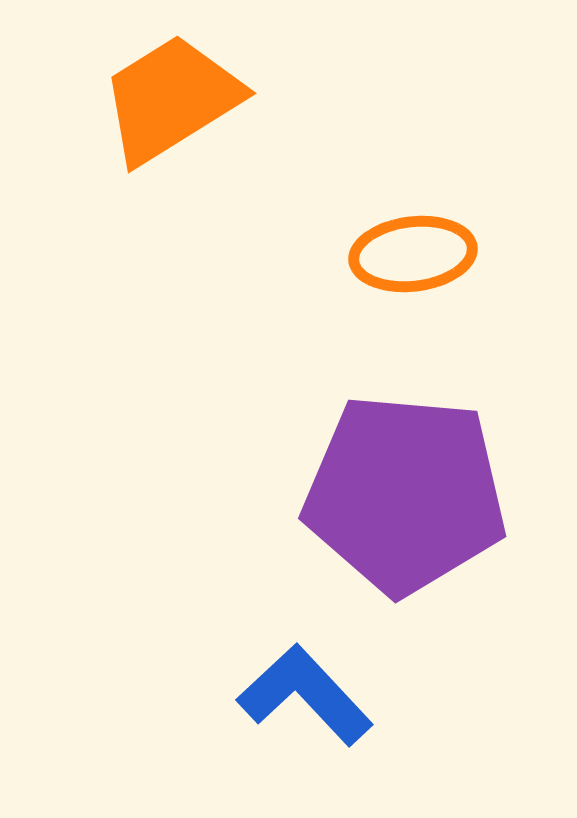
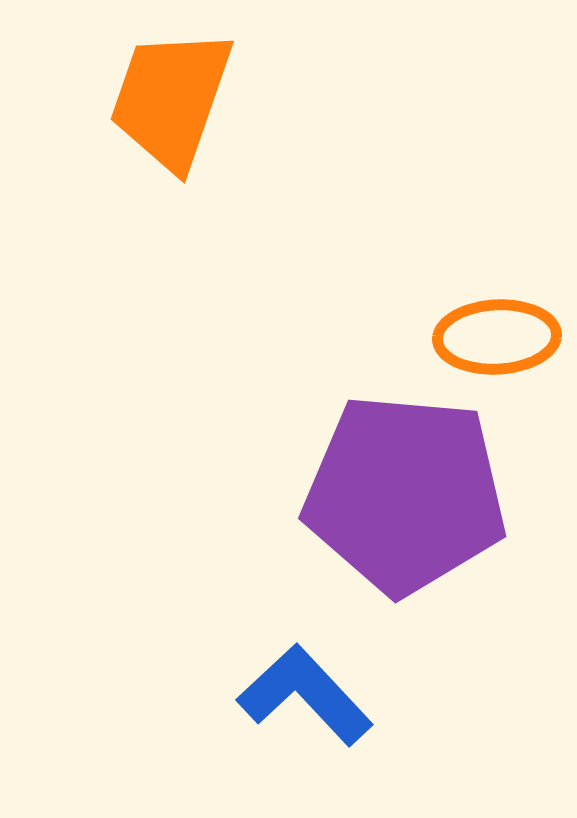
orange trapezoid: rotated 39 degrees counterclockwise
orange ellipse: moved 84 px right, 83 px down; rotated 4 degrees clockwise
